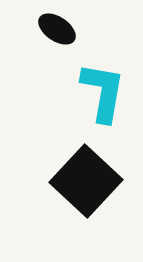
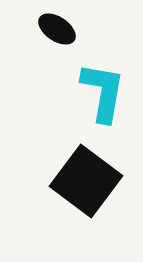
black square: rotated 6 degrees counterclockwise
